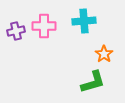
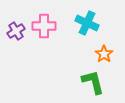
cyan cross: moved 3 px right, 2 px down; rotated 30 degrees clockwise
purple cross: rotated 18 degrees counterclockwise
green L-shape: rotated 88 degrees counterclockwise
